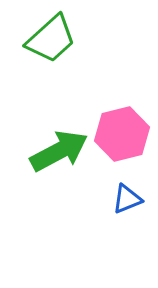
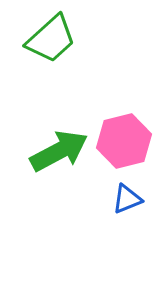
pink hexagon: moved 2 px right, 7 px down
